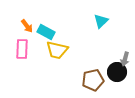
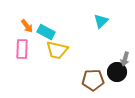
brown pentagon: rotated 10 degrees clockwise
